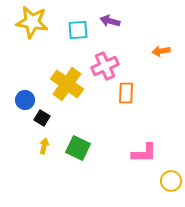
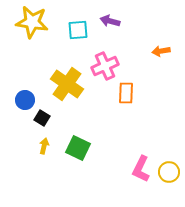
pink L-shape: moved 3 px left, 16 px down; rotated 116 degrees clockwise
yellow circle: moved 2 px left, 9 px up
